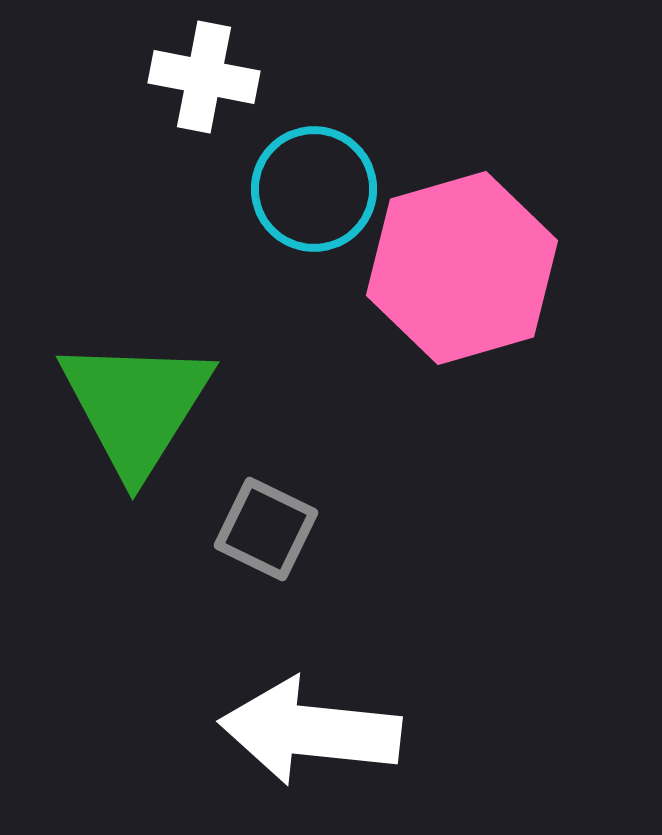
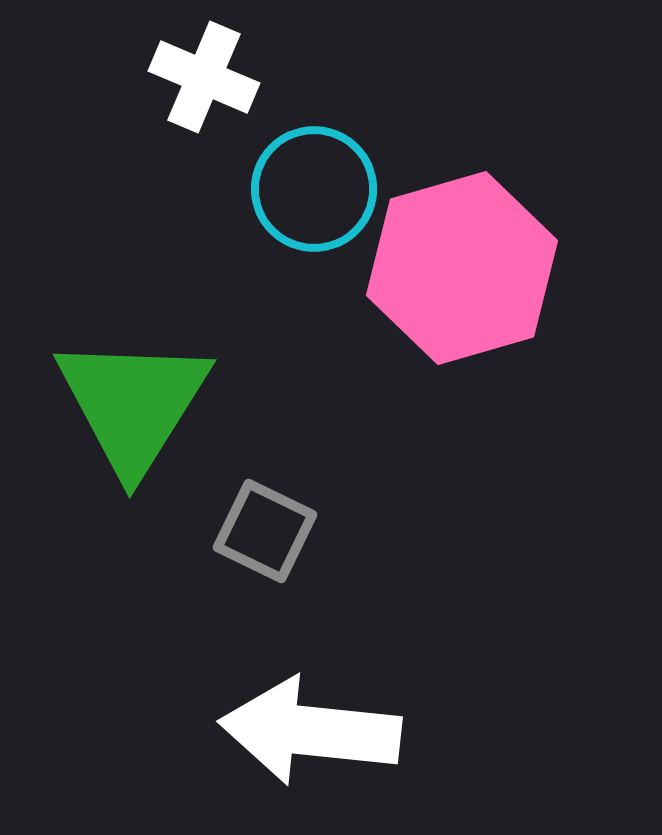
white cross: rotated 12 degrees clockwise
green triangle: moved 3 px left, 2 px up
gray square: moved 1 px left, 2 px down
